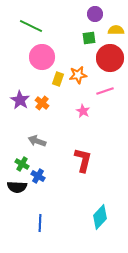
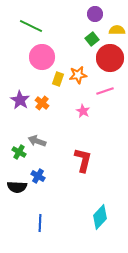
yellow semicircle: moved 1 px right
green square: moved 3 px right, 1 px down; rotated 32 degrees counterclockwise
green cross: moved 3 px left, 12 px up
